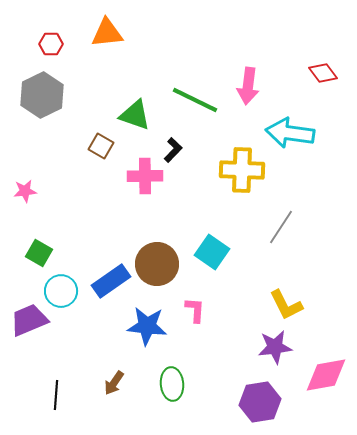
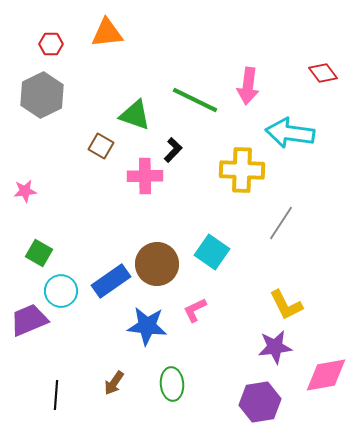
gray line: moved 4 px up
pink L-shape: rotated 120 degrees counterclockwise
